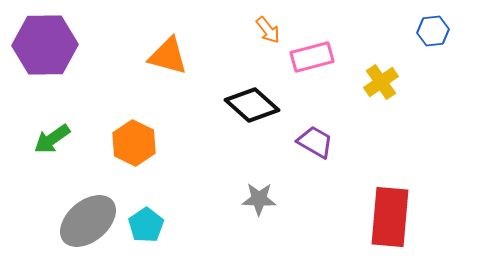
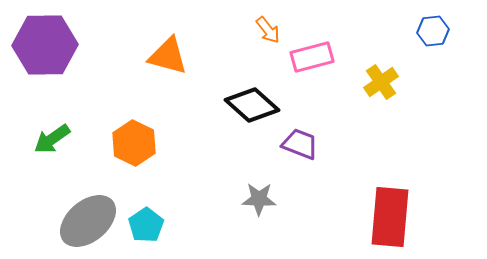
purple trapezoid: moved 15 px left, 2 px down; rotated 9 degrees counterclockwise
